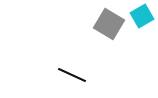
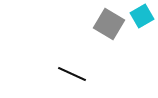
black line: moved 1 px up
